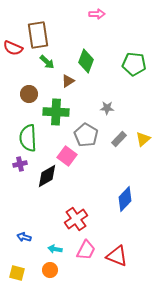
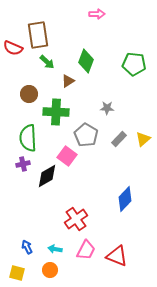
purple cross: moved 3 px right
blue arrow: moved 3 px right, 10 px down; rotated 48 degrees clockwise
